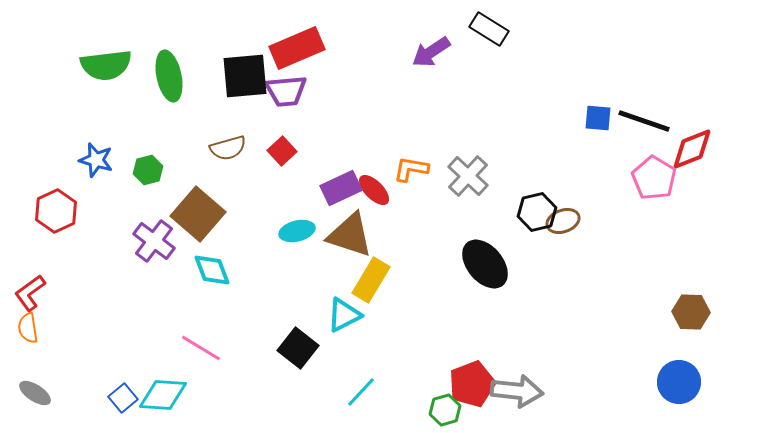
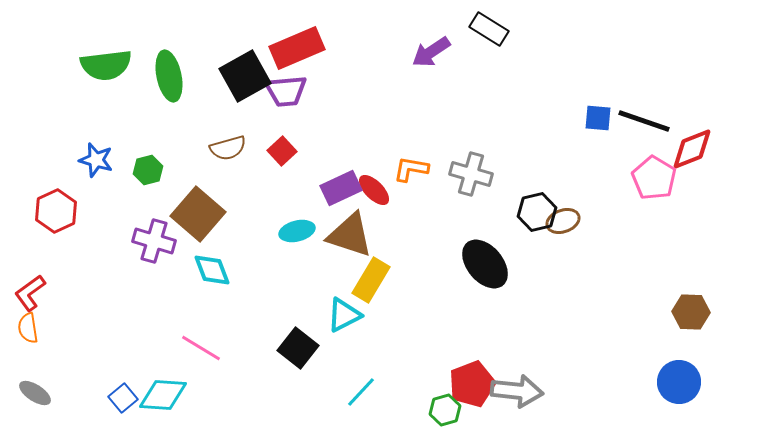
black square at (245, 76): rotated 24 degrees counterclockwise
gray cross at (468, 176): moved 3 px right, 2 px up; rotated 27 degrees counterclockwise
purple cross at (154, 241): rotated 21 degrees counterclockwise
